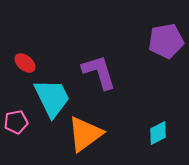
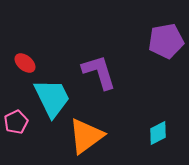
pink pentagon: rotated 15 degrees counterclockwise
orange triangle: moved 1 px right, 2 px down
